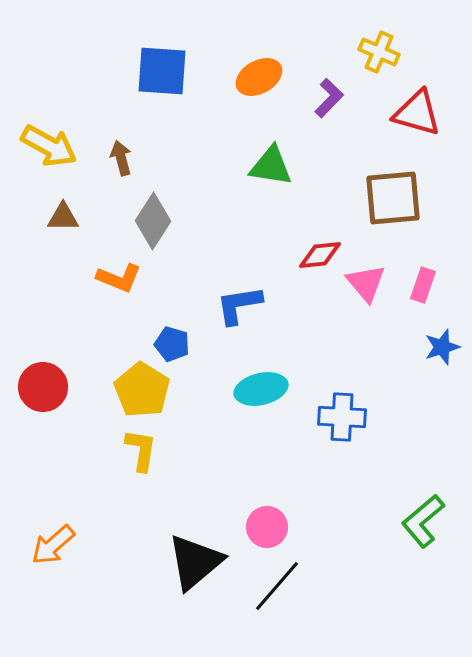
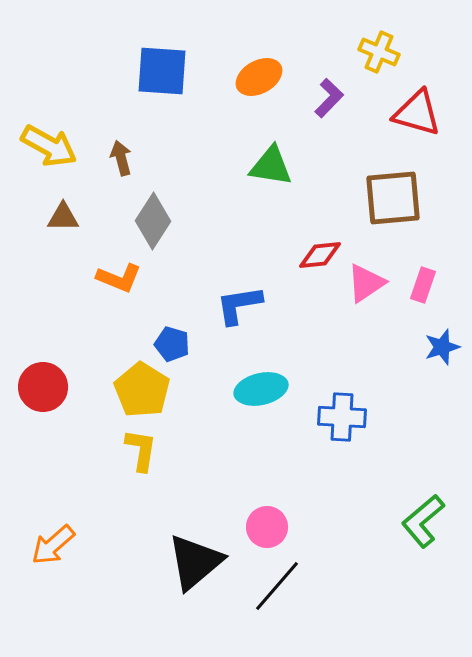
pink triangle: rotated 36 degrees clockwise
